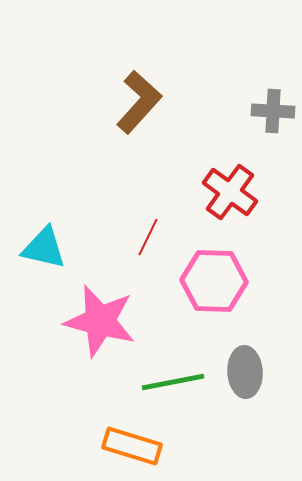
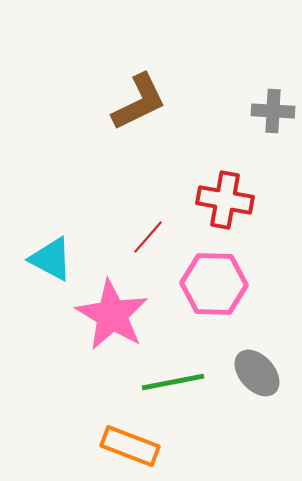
brown L-shape: rotated 22 degrees clockwise
red cross: moved 5 px left, 8 px down; rotated 26 degrees counterclockwise
red line: rotated 15 degrees clockwise
cyan triangle: moved 7 px right, 11 px down; rotated 15 degrees clockwise
pink hexagon: moved 3 px down
pink star: moved 12 px right, 6 px up; rotated 16 degrees clockwise
gray ellipse: moved 12 px right, 1 px down; rotated 39 degrees counterclockwise
orange rectangle: moved 2 px left; rotated 4 degrees clockwise
